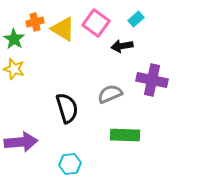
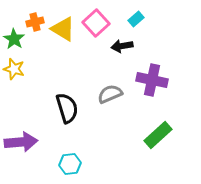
pink square: rotated 12 degrees clockwise
green rectangle: moved 33 px right; rotated 44 degrees counterclockwise
